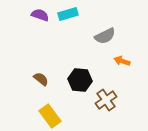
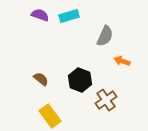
cyan rectangle: moved 1 px right, 2 px down
gray semicircle: rotated 40 degrees counterclockwise
black hexagon: rotated 15 degrees clockwise
